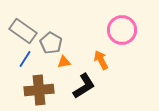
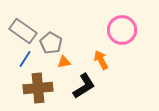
brown cross: moved 1 px left, 2 px up
